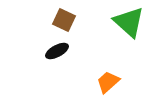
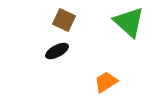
orange trapezoid: moved 2 px left; rotated 10 degrees clockwise
